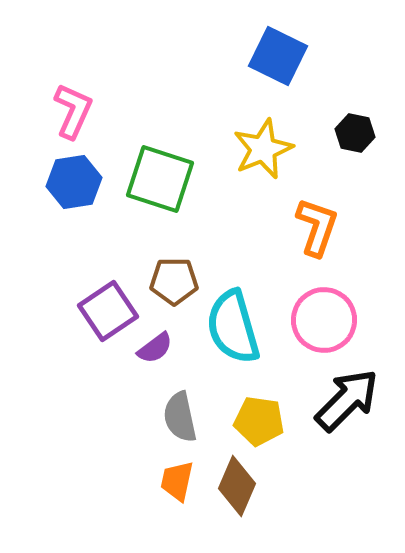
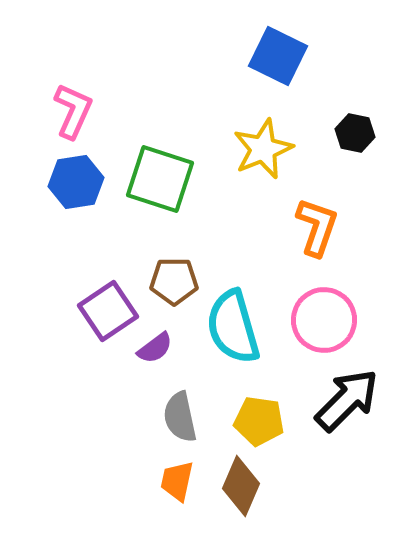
blue hexagon: moved 2 px right
brown diamond: moved 4 px right
